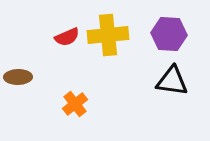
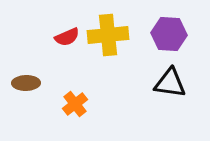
brown ellipse: moved 8 px right, 6 px down
black triangle: moved 2 px left, 2 px down
